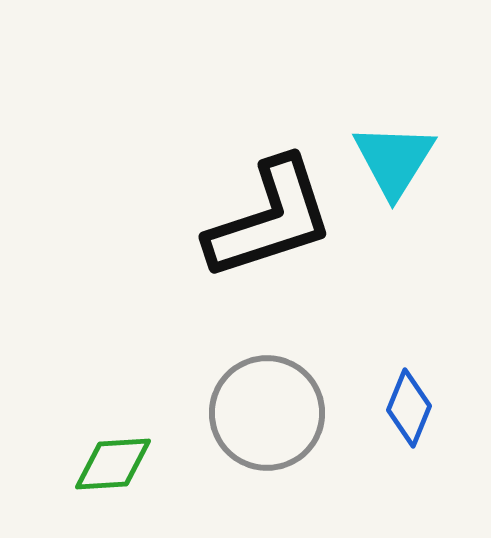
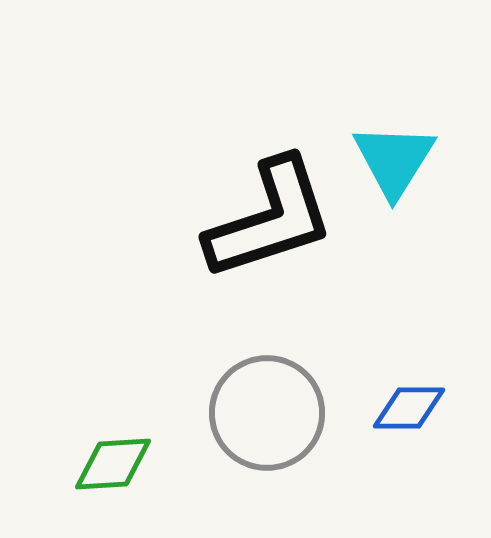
blue diamond: rotated 68 degrees clockwise
